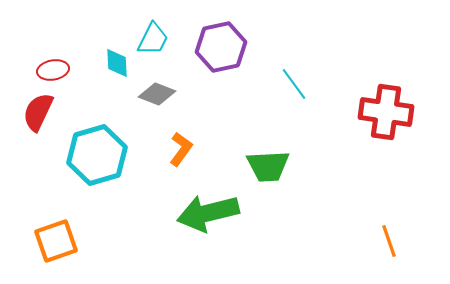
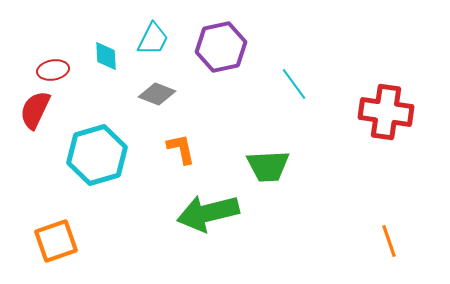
cyan diamond: moved 11 px left, 7 px up
red semicircle: moved 3 px left, 2 px up
orange L-shape: rotated 48 degrees counterclockwise
